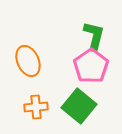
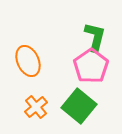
green L-shape: moved 1 px right, 1 px down
orange cross: rotated 35 degrees counterclockwise
